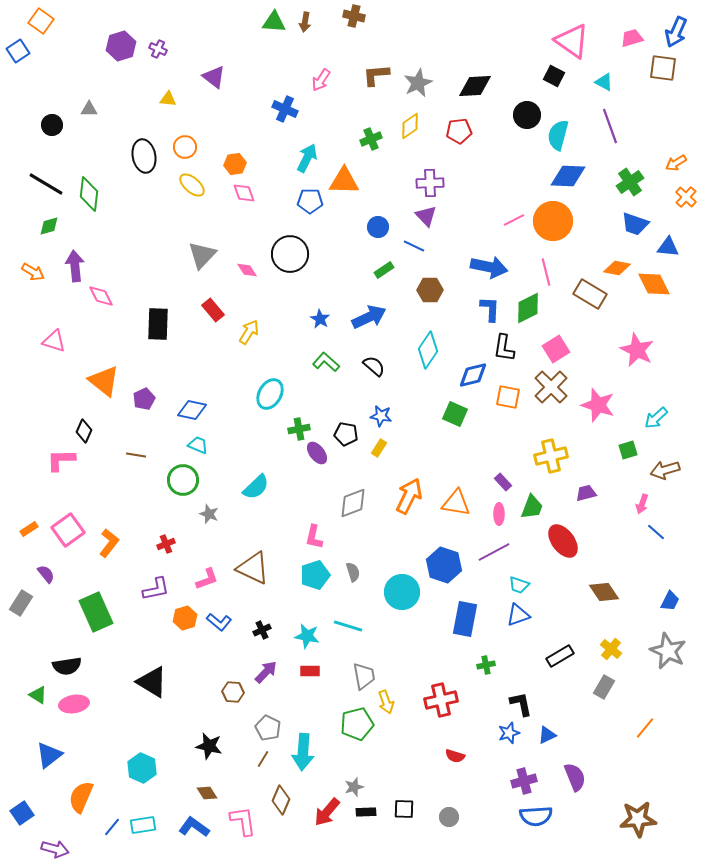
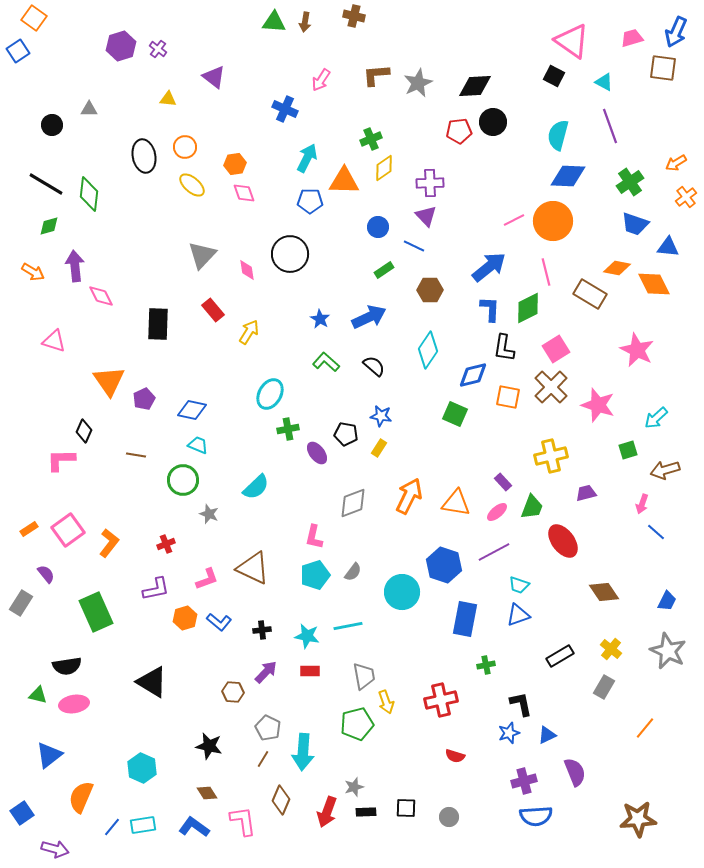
orange square at (41, 21): moved 7 px left, 3 px up
purple cross at (158, 49): rotated 12 degrees clockwise
black circle at (527, 115): moved 34 px left, 7 px down
yellow diamond at (410, 126): moved 26 px left, 42 px down
orange cross at (686, 197): rotated 10 degrees clockwise
blue arrow at (489, 267): rotated 51 degrees counterclockwise
pink diamond at (247, 270): rotated 25 degrees clockwise
orange triangle at (104, 381): moved 5 px right; rotated 16 degrees clockwise
green cross at (299, 429): moved 11 px left
pink ellipse at (499, 514): moved 2 px left, 2 px up; rotated 50 degrees clockwise
gray semicircle at (353, 572): rotated 54 degrees clockwise
blue trapezoid at (670, 601): moved 3 px left
cyan line at (348, 626): rotated 28 degrees counterclockwise
black cross at (262, 630): rotated 18 degrees clockwise
green triangle at (38, 695): rotated 18 degrees counterclockwise
purple semicircle at (575, 777): moved 5 px up
black square at (404, 809): moved 2 px right, 1 px up
red arrow at (327, 812): rotated 20 degrees counterclockwise
